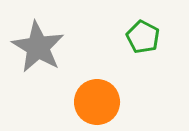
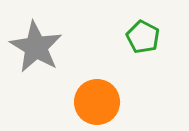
gray star: moved 2 px left
